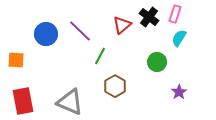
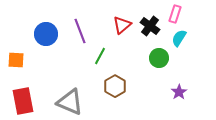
black cross: moved 1 px right, 9 px down
purple line: rotated 25 degrees clockwise
green circle: moved 2 px right, 4 px up
